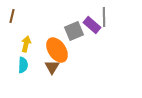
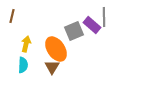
orange ellipse: moved 1 px left, 1 px up
